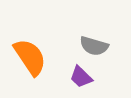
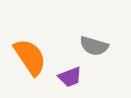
purple trapezoid: moved 11 px left; rotated 65 degrees counterclockwise
